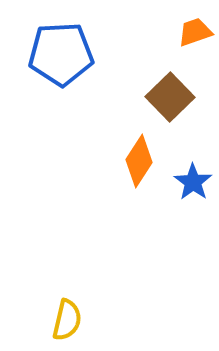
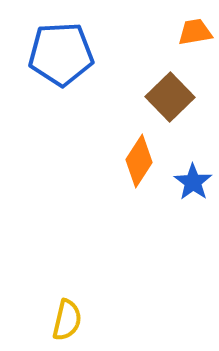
orange trapezoid: rotated 9 degrees clockwise
